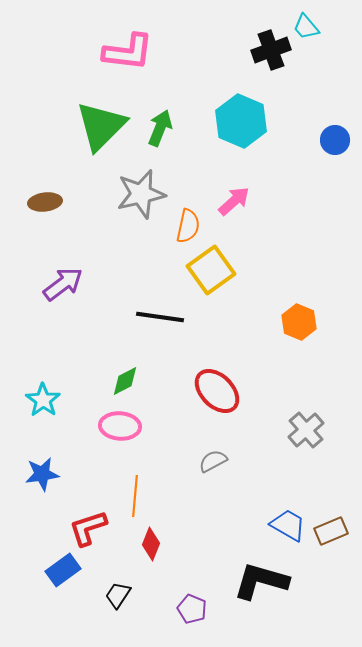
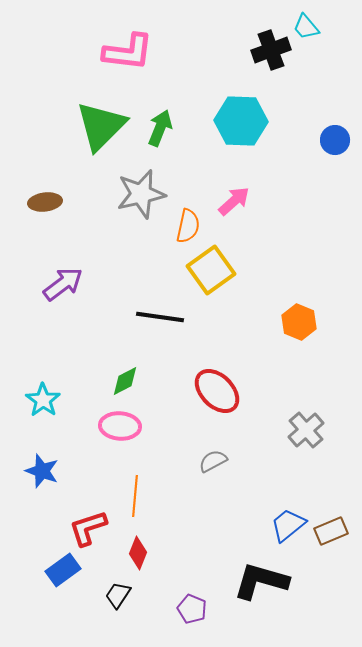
cyan hexagon: rotated 21 degrees counterclockwise
blue star: moved 3 px up; rotated 28 degrees clockwise
blue trapezoid: rotated 69 degrees counterclockwise
red diamond: moved 13 px left, 9 px down
